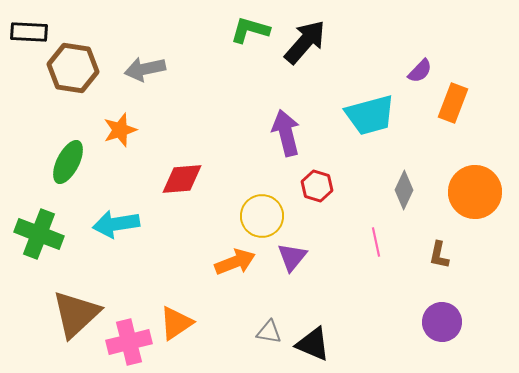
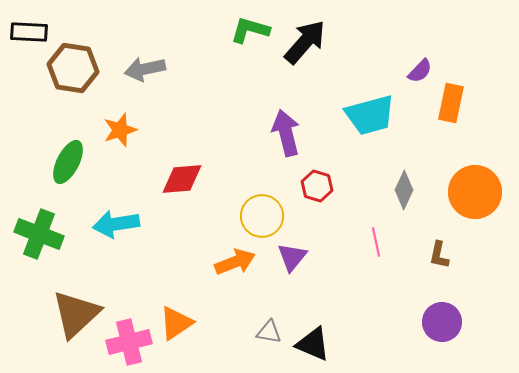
orange rectangle: moved 2 px left; rotated 9 degrees counterclockwise
